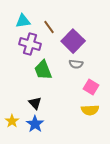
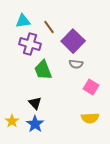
yellow semicircle: moved 8 px down
